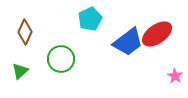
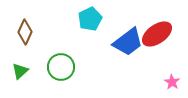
green circle: moved 8 px down
pink star: moved 3 px left, 6 px down
